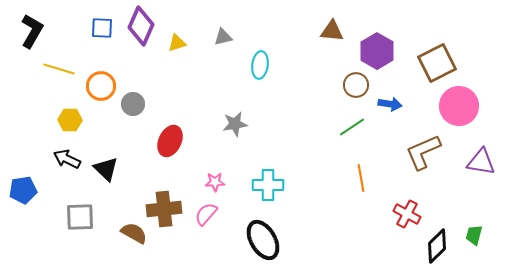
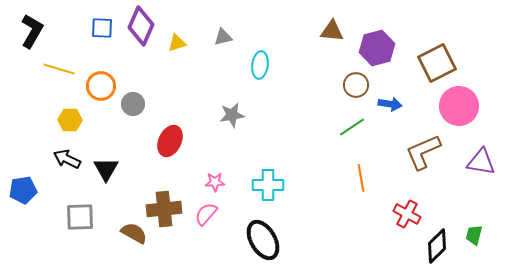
purple hexagon: moved 3 px up; rotated 16 degrees clockwise
gray star: moved 3 px left, 9 px up
black triangle: rotated 16 degrees clockwise
